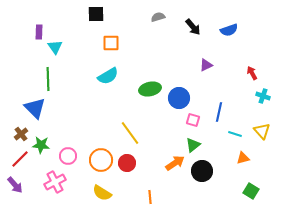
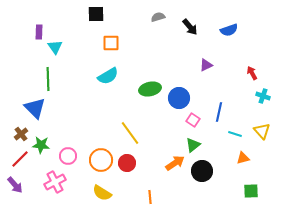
black arrow: moved 3 px left
pink square: rotated 16 degrees clockwise
green square: rotated 35 degrees counterclockwise
